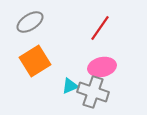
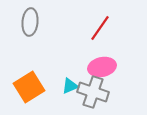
gray ellipse: rotated 52 degrees counterclockwise
orange square: moved 6 px left, 26 px down
